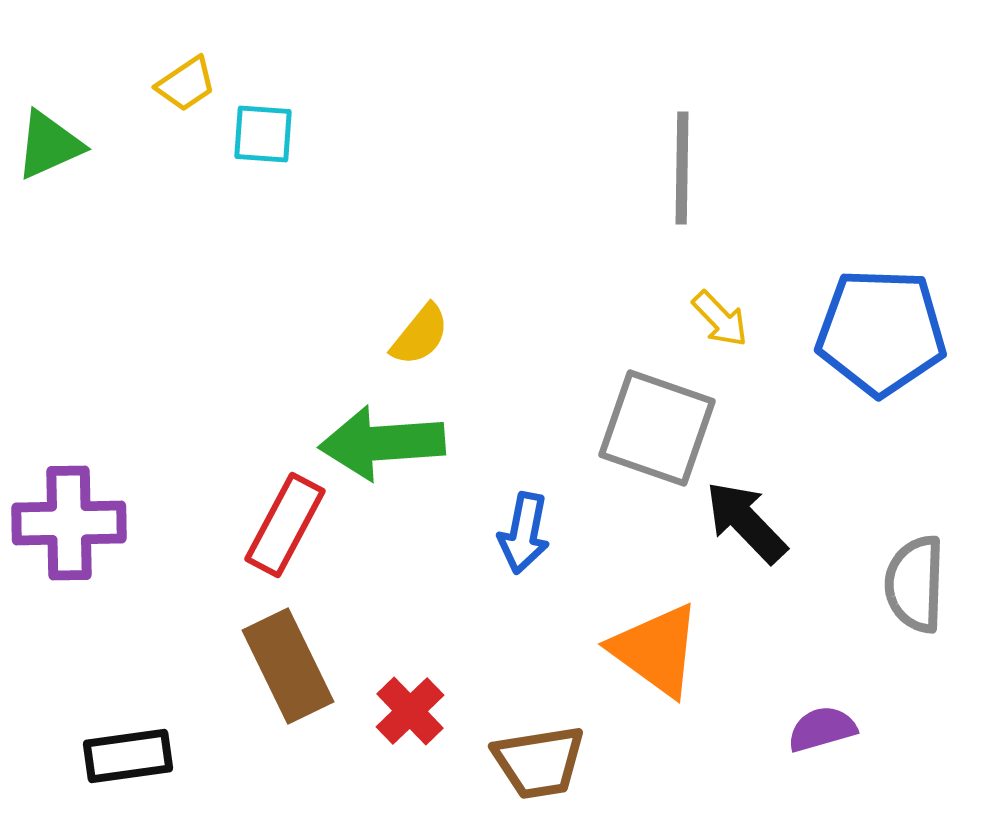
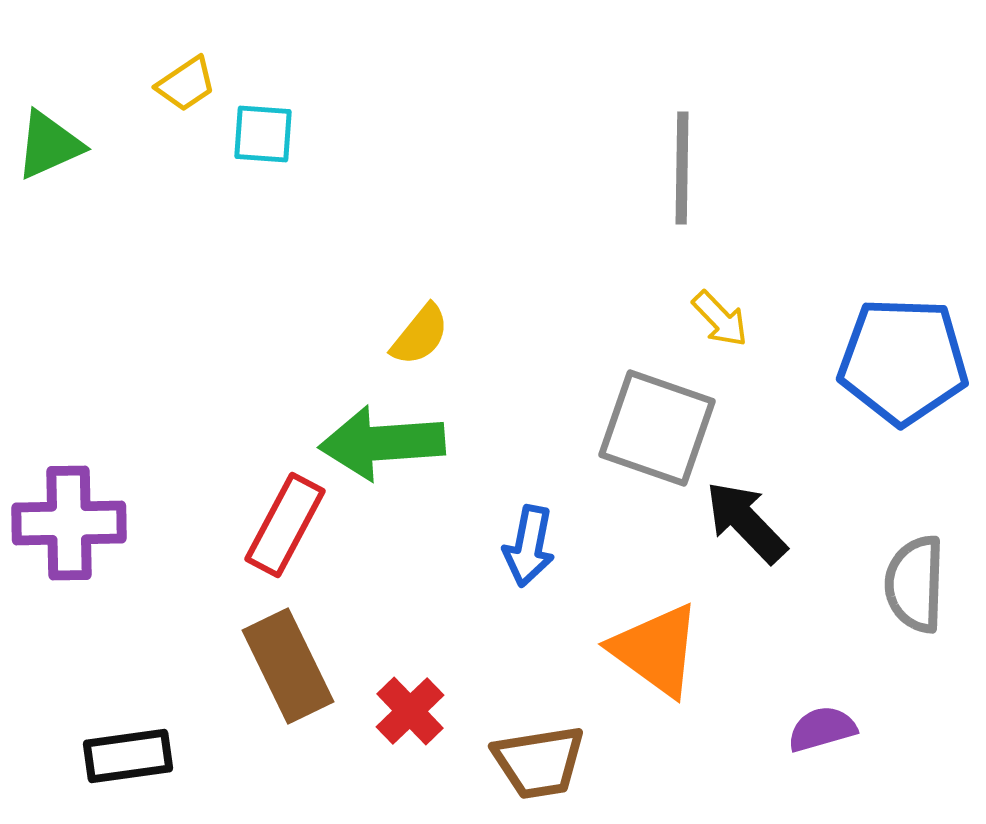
blue pentagon: moved 22 px right, 29 px down
blue arrow: moved 5 px right, 13 px down
